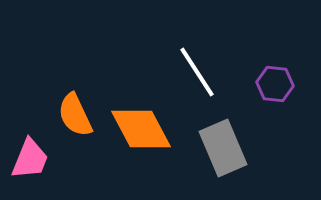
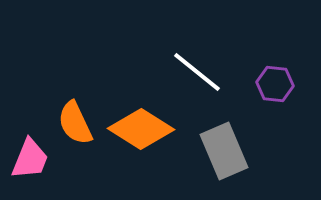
white line: rotated 18 degrees counterclockwise
orange semicircle: moved 8 px down
orange diamond: rotated 30 degrees counterclockwise
gray rectangle: moved 1 px right, 3 px down
